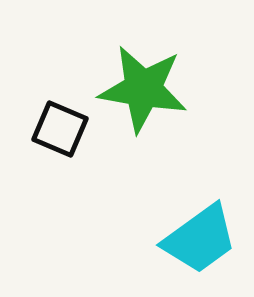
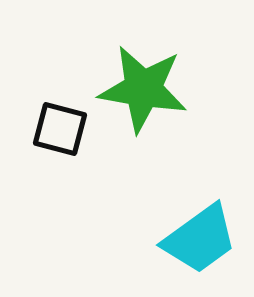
black square: rotated 8 degrees counterclockwise
